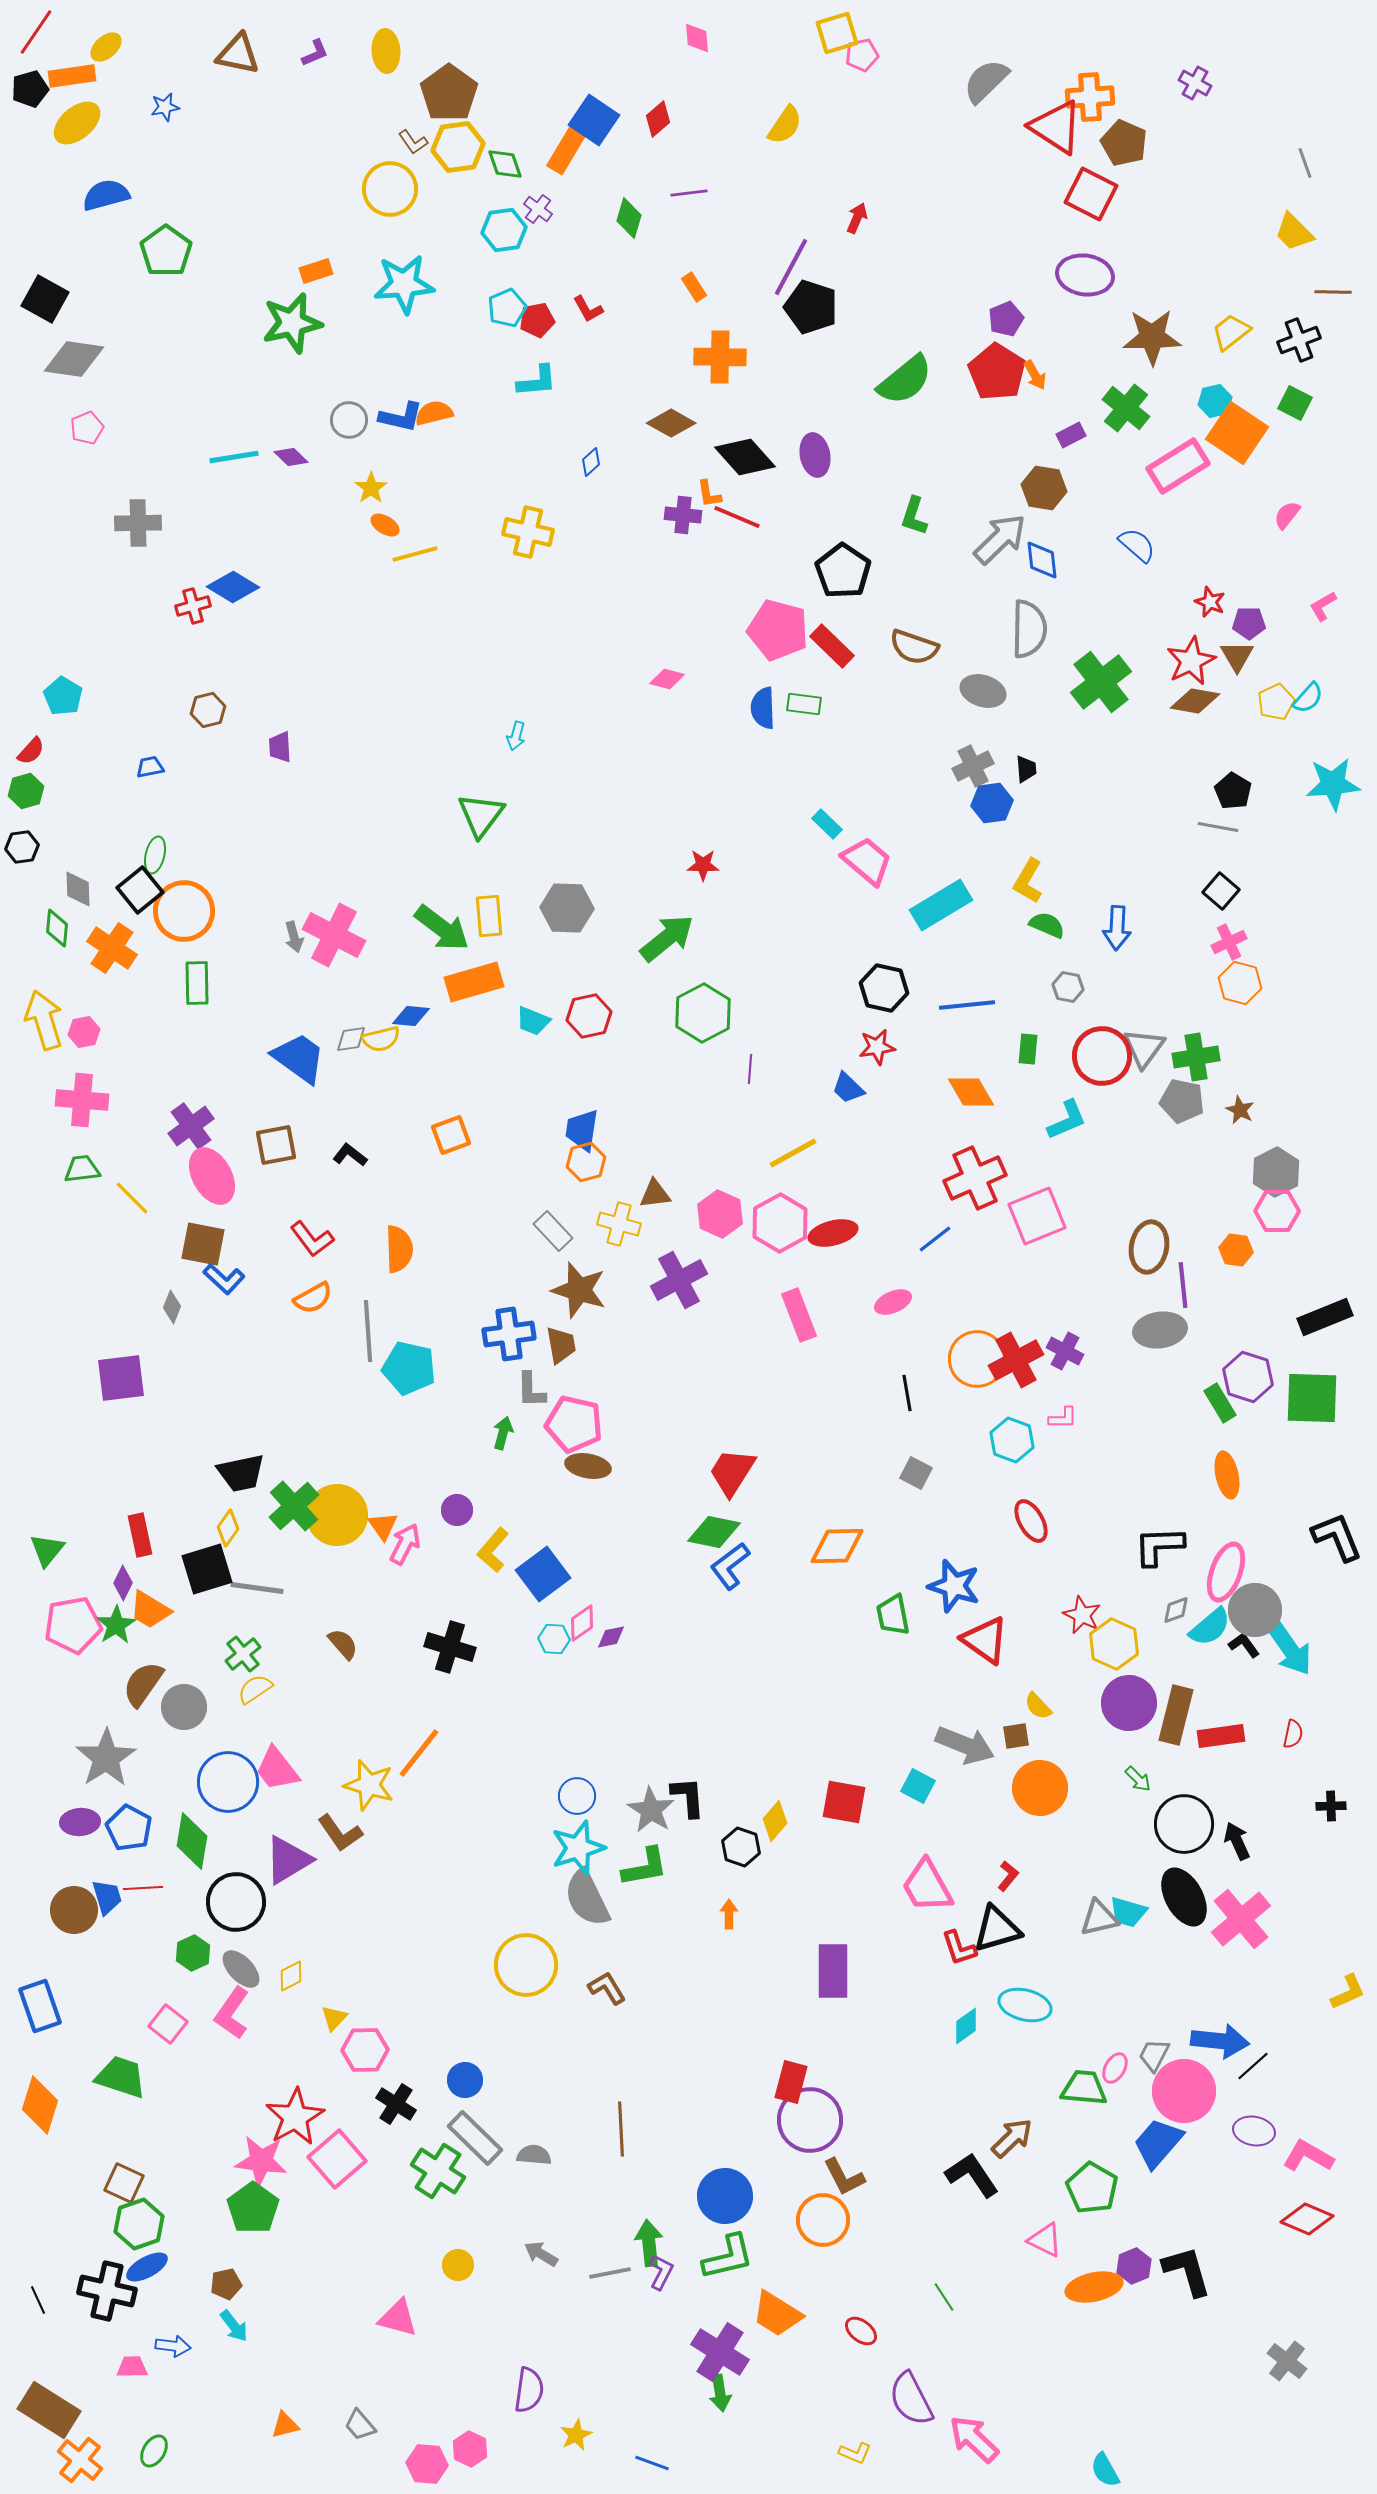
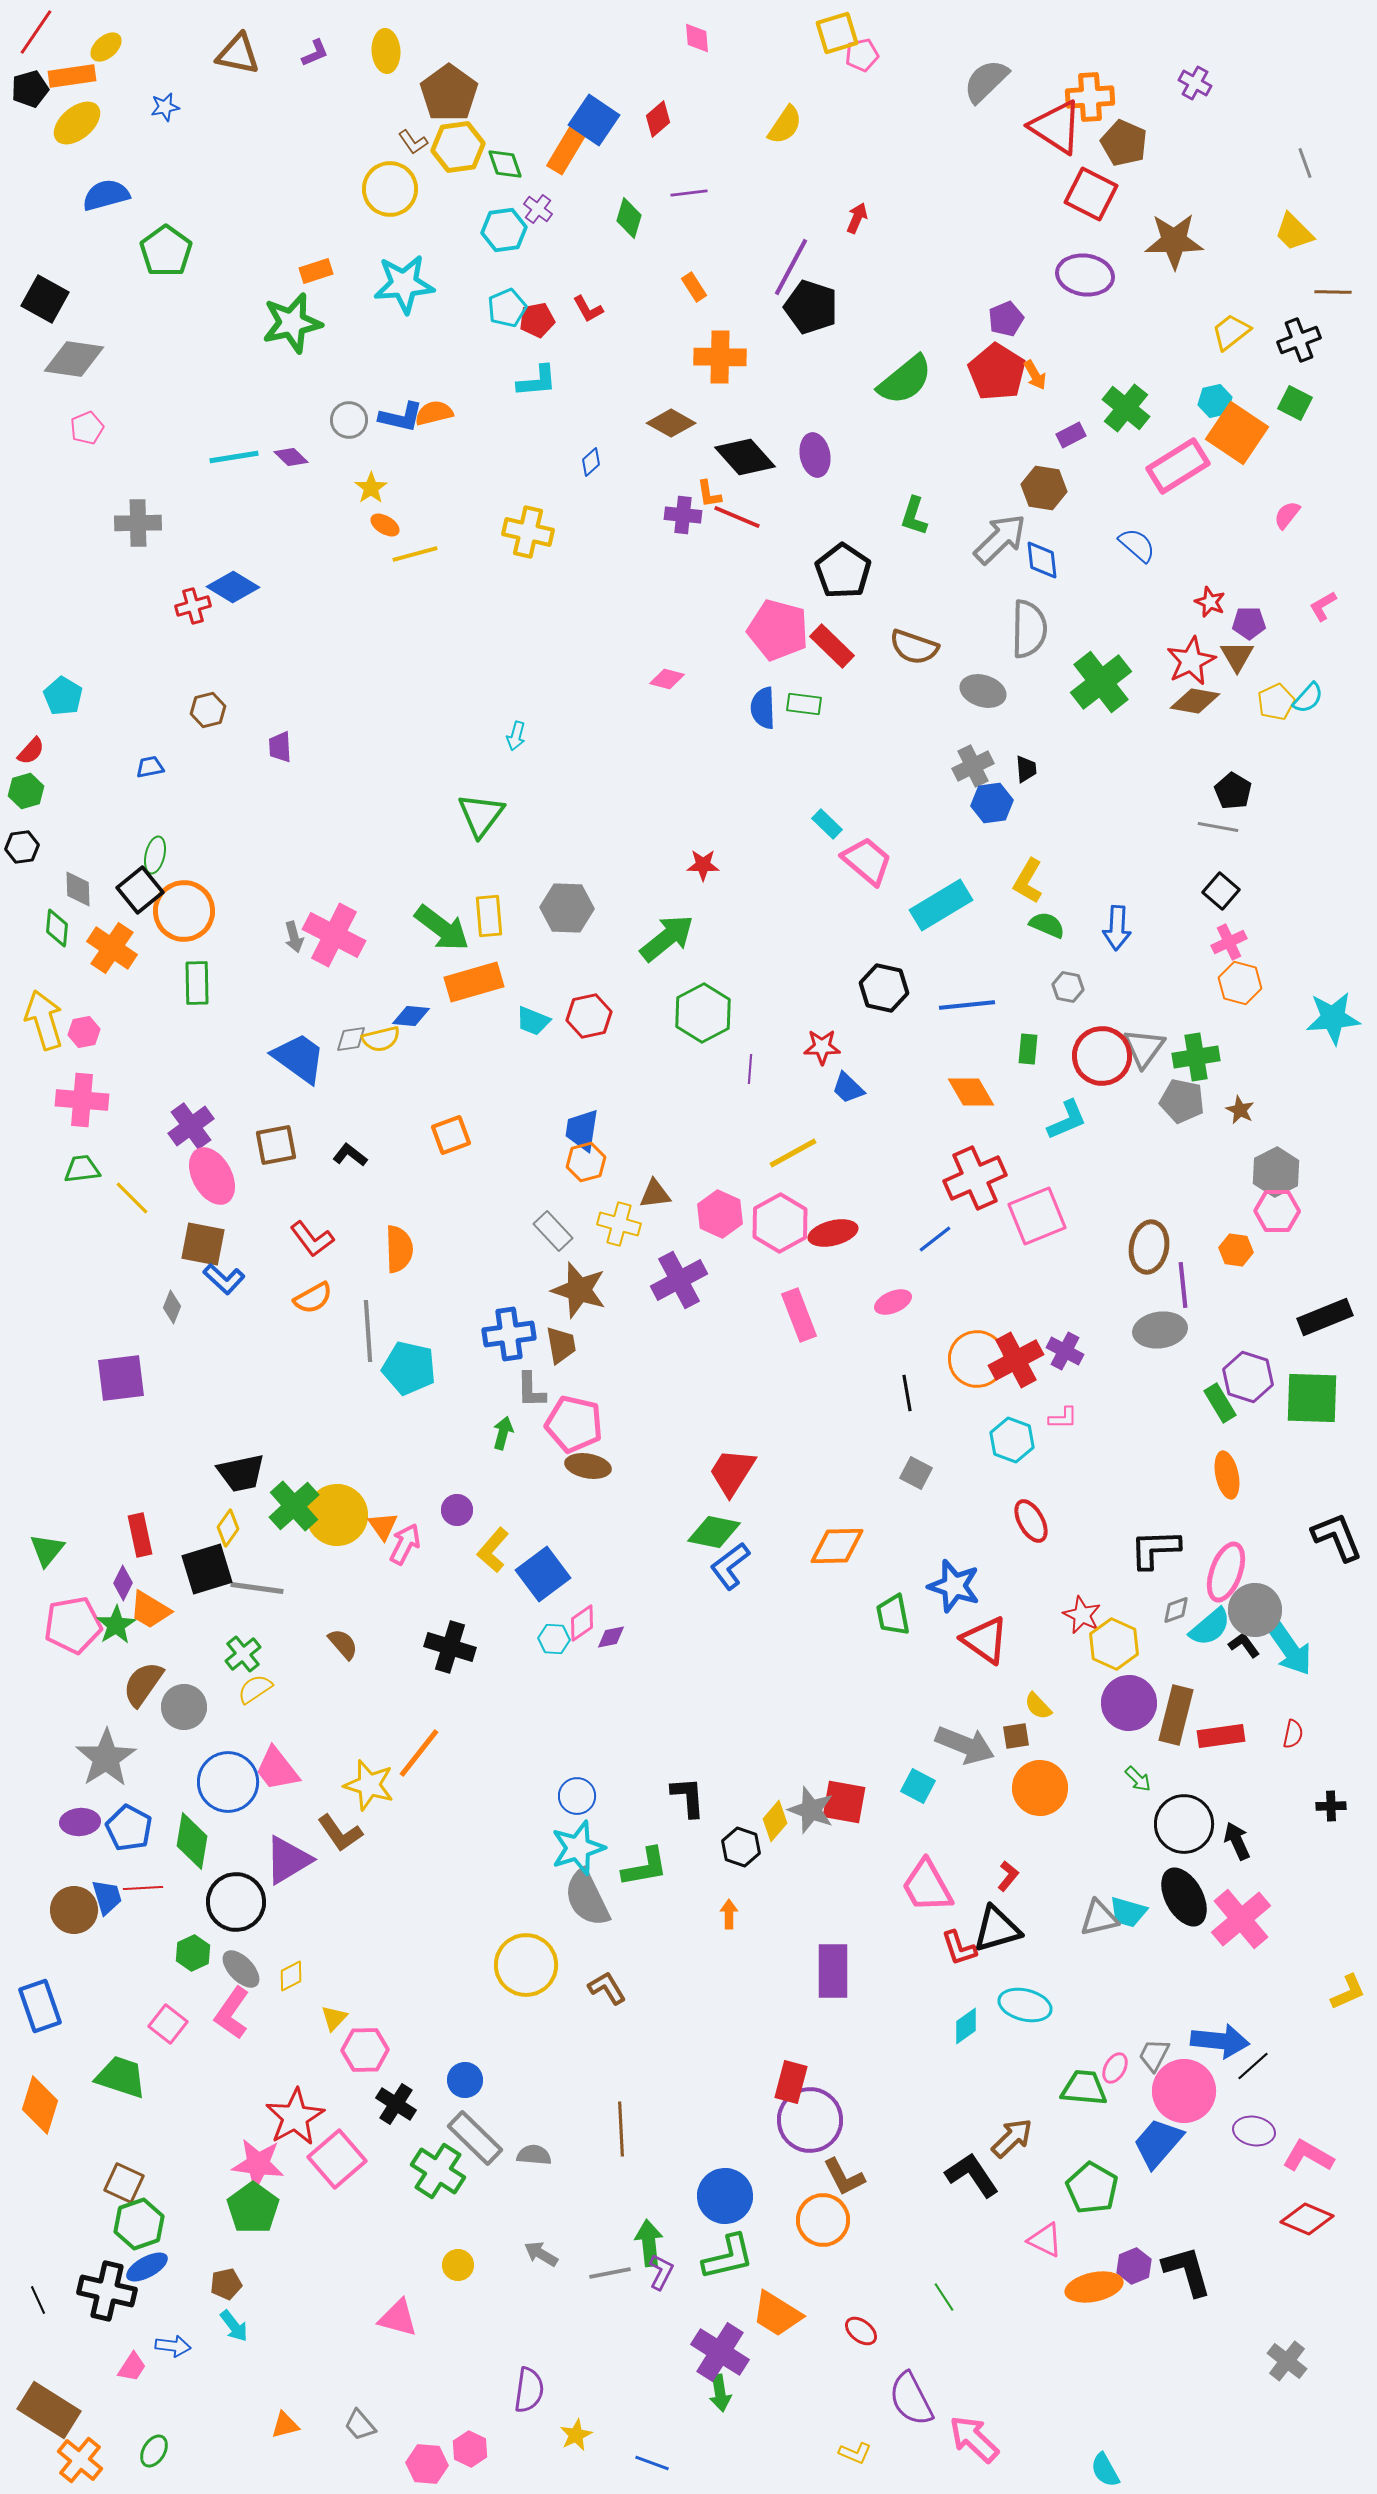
brown star at (1152, 337): moved 22 px right, 96 px up
cyan star at (1333, 784): moved 234 px down
red star at (877, 1047): moved 55 px left; rotated 9 degrees clockwise
black L-shape at (1159, 1546): moved 4 px left, 3 px down
gray star at (651, 1810): moved 160 px right; rotated 12 degrees counterclockwise
pink star at (261, 2161): moved 3 px left, 3 px down
pink trapezoid at (132, 2367): rotated 124 degrees clockwise
